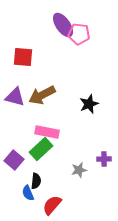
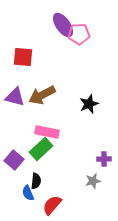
pink pentagon: rotated 10 degrees counterclockwise
gray star: moved 14 px right, 11 px down
